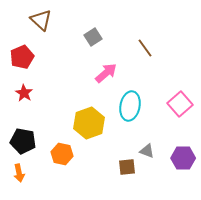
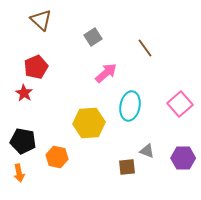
red pentagon: moved 14 px right, 10 px down
yellow hexagon: rotated 16 degrees clockwise
orange hexagon: moved 5 px left, 3 px down
